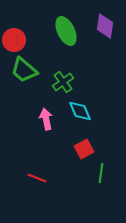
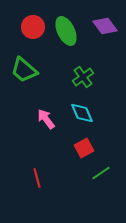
purple diamond: rotated 45 degrees counterclockwise
red circle: moved 19 px right, 13 px up
green cross: moved 20 px right, 5 px up
cyan diamond: moved 2 px right, 2 px down
pink arrow: rotated 25 degrees counterclockwise
red square: moved 1 px up
green line: rotated 48 degrees clockwise
red line: rotated 54 degrees clockwise
